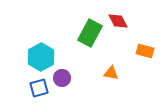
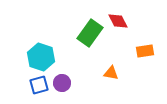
green rectangle: rotated 8 degrees clockwise
orange rectangle: rotated 24 degrees counterclockwise
cyan hexagon: rotated 12 degrees counterclockwise
purple circle: moved 5 px down
blue square: moved 3 px up
